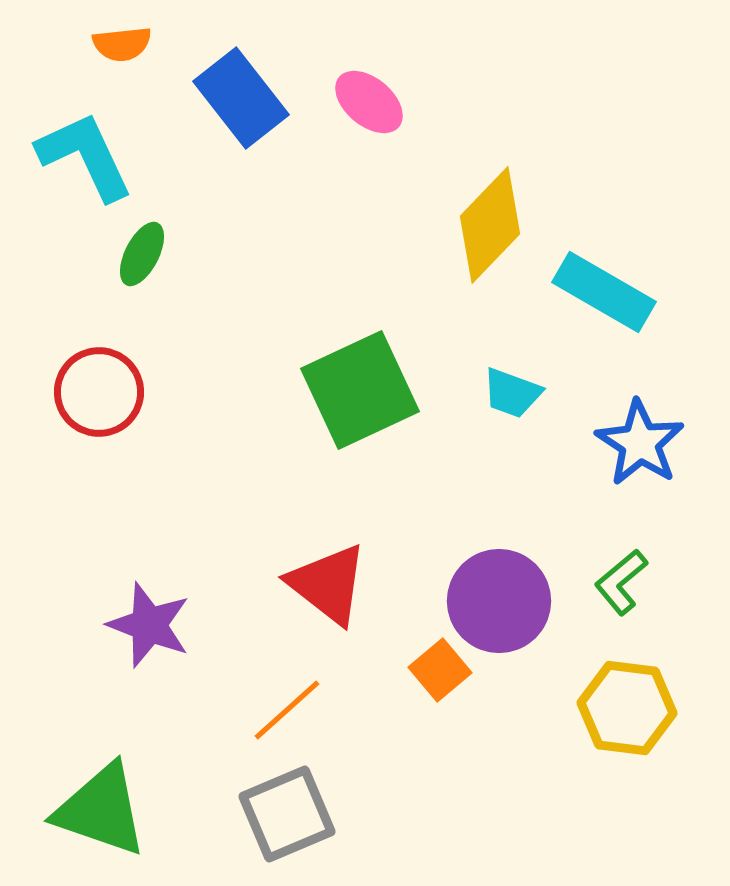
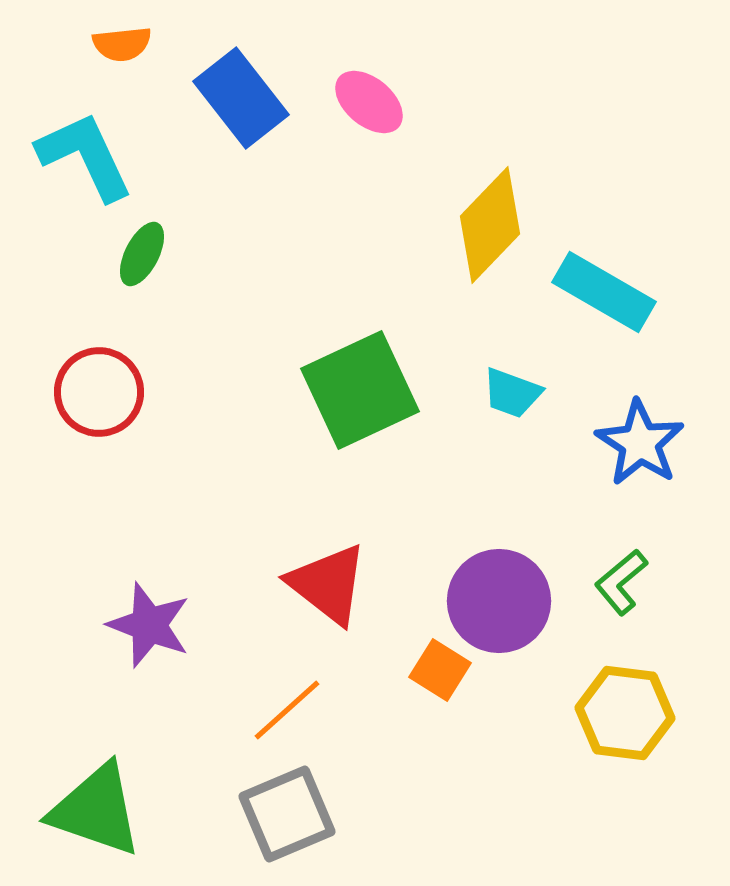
orange square: rotated 18 degrees counterclockwise
yellow hexagon: moved 2 px left, 5 px down
green triangle: moved 5 px left
